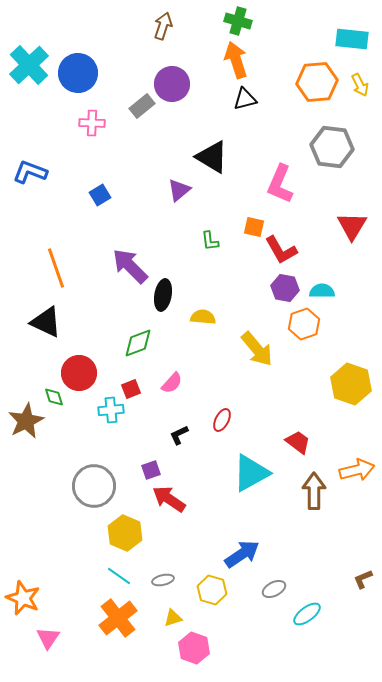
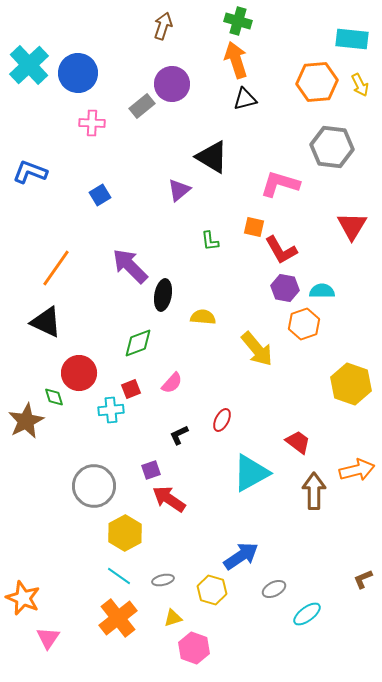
pink L-shape at (280, 184): rotated 84 degrees clockwise
orange line at (56, 268): rotated 54 degrees clockwise
yellow hexagon at (125, 533): rotated 8 degrees clockwise
blue arrow at (242, 554): moved 1 px left, 2 px down
